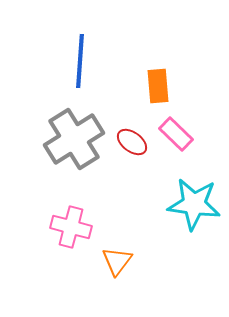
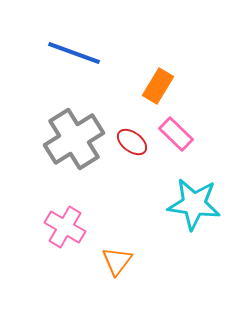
blue line: moved 6 px left, 8 px up; rotated 74 degrees counterclockwise
orange rectangle: rotated 36 degrees clockwise
pink cross: moved 6 px left; rotated 15 degrees clockwise
